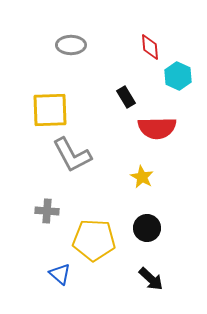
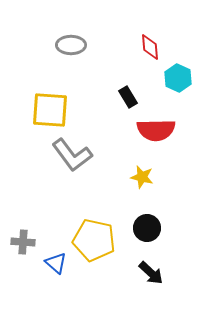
cyan hexagon: moved 2 px down
black rectangle: moved 2 px right
yellow square: rotated 6 degrees clockwise
red semicircle: moved 1 px left, 2 px down
gray L-shape: rotated 9 degrees counterclockwise
yellow star: rotated 15 degrees counterclockwise
gray cross: moved 24 px left, 31 px down
yellow pentagon: rotated 9 degrees clockwise
blue triangle: moved 4 px left, 11 px up
black arrow: moved 6 px up
